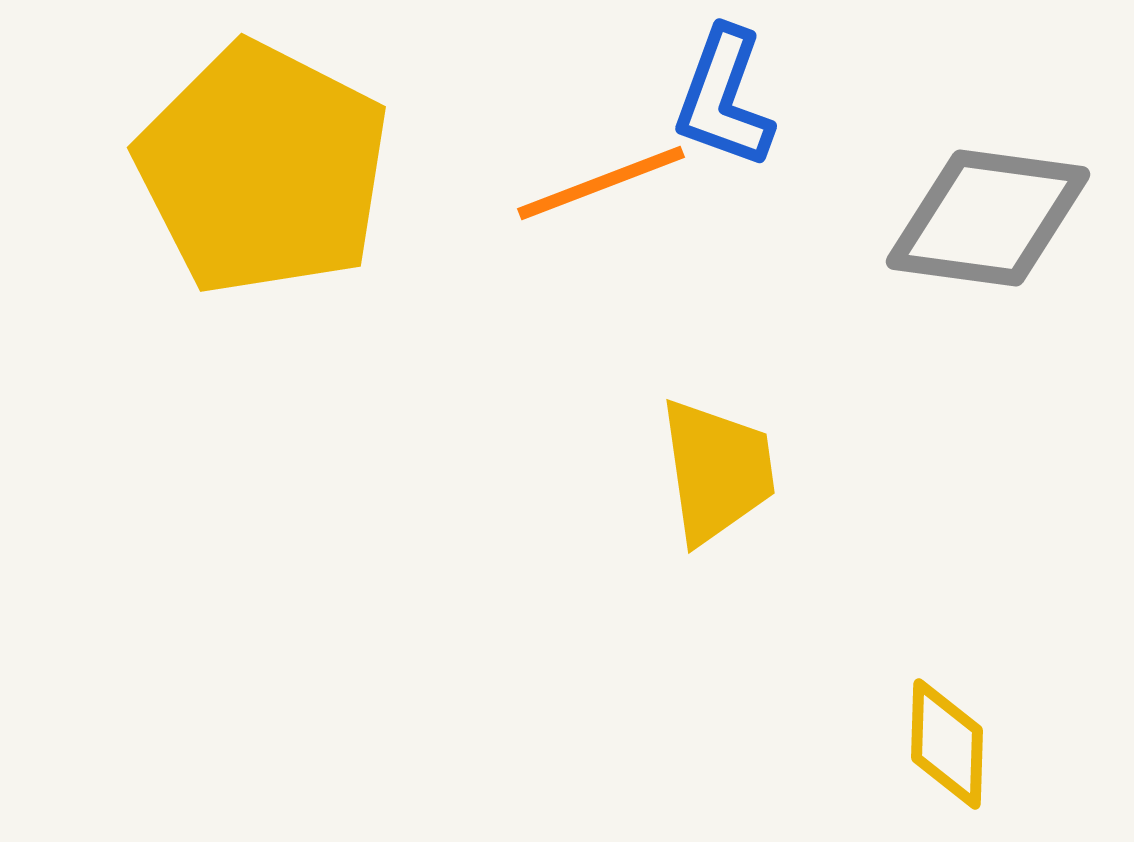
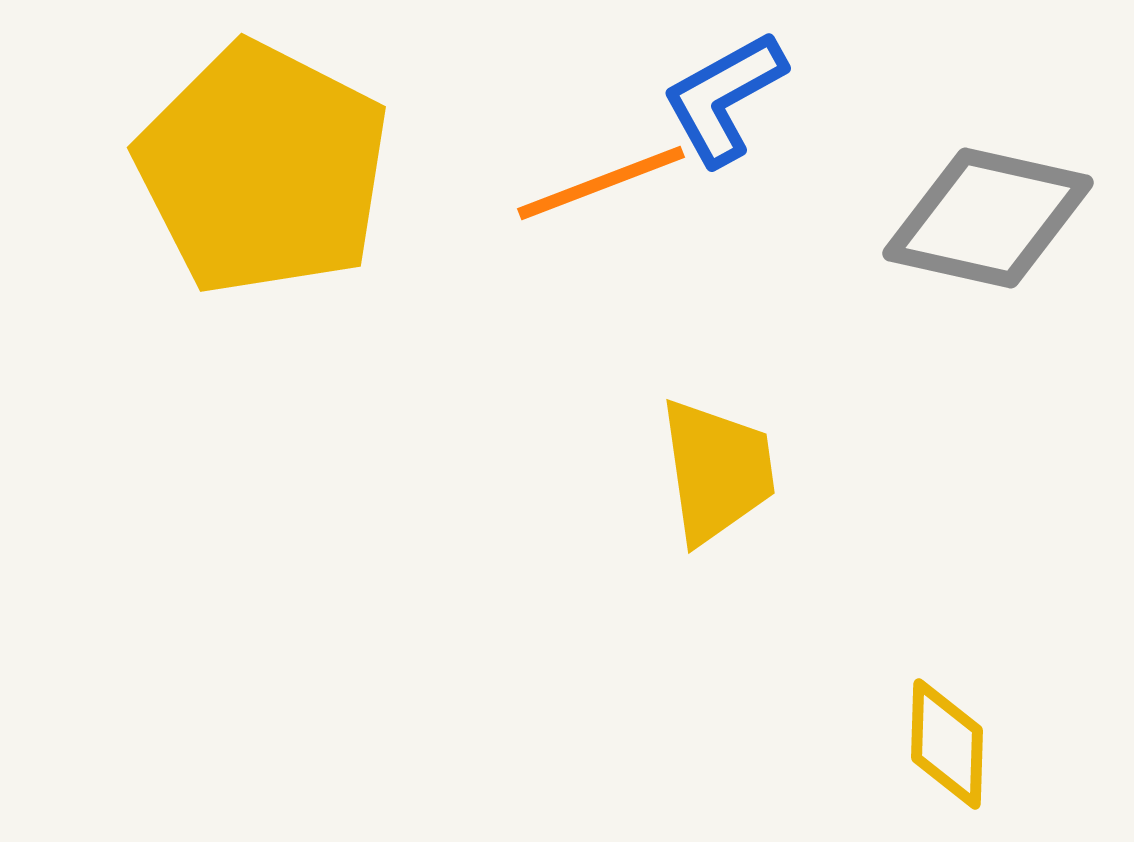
blue L-shape: rotated 41 degrees clockwise
gray diamond: rotated 5 degrees clockwise
